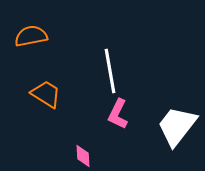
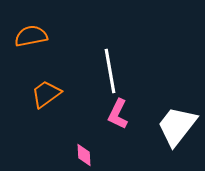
orange trapezoid: rotated 68 degrees counterclockwise
pink diamond: moved 1 px right, 1 px up
